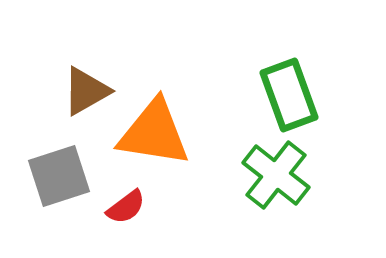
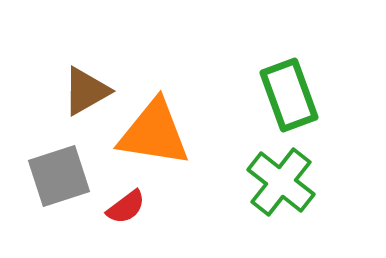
green cross: moved 5 px right, 7 px down
